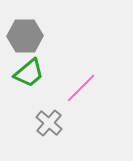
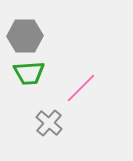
green trapezoid: rotated 36 degrees clockwise
